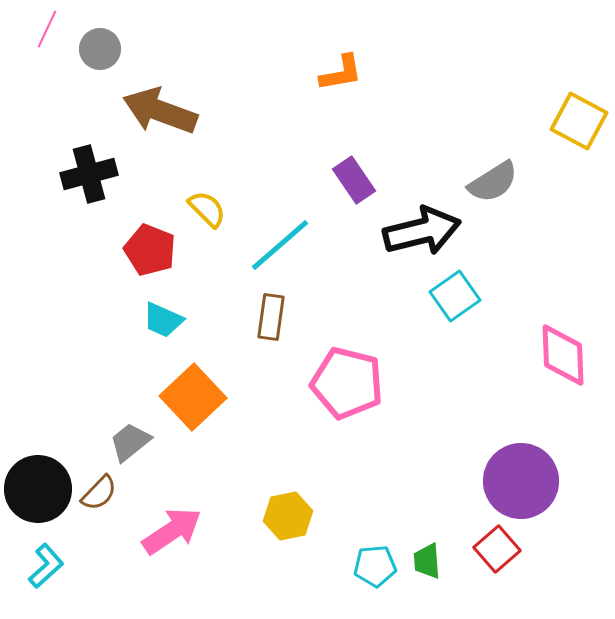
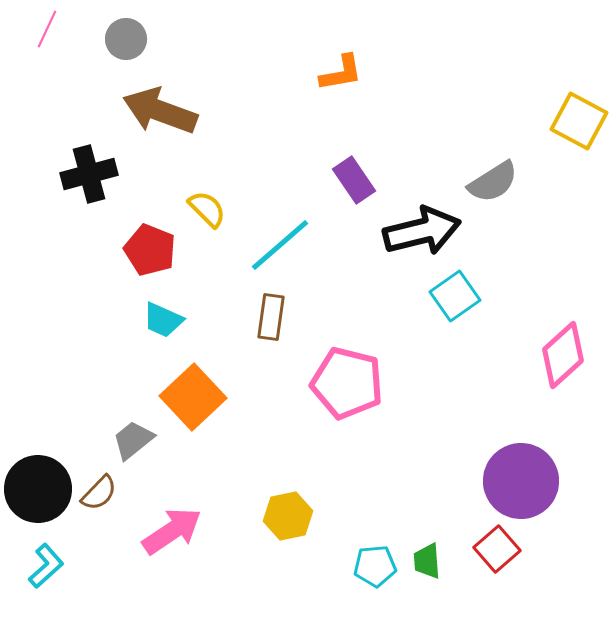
gray circle: moved 26 px right, 10 px up
pink diamond: rotated 50 degrees clockwise
gray trapezoid: moved 3 px right, 2 px up
